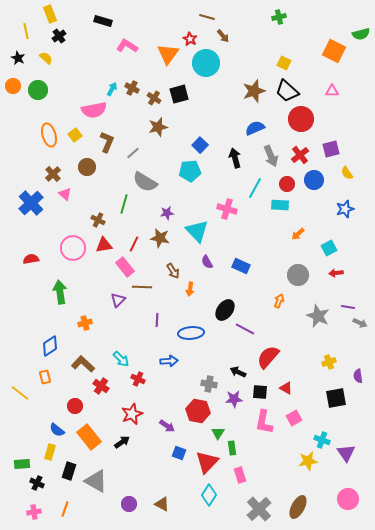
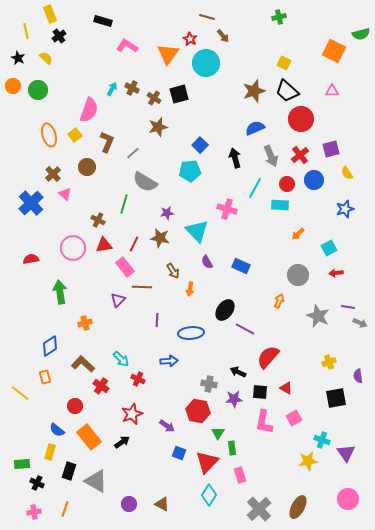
pink semicircle at (94, 110): moved 5 px left; rotated 60 degrees counterclockwise
